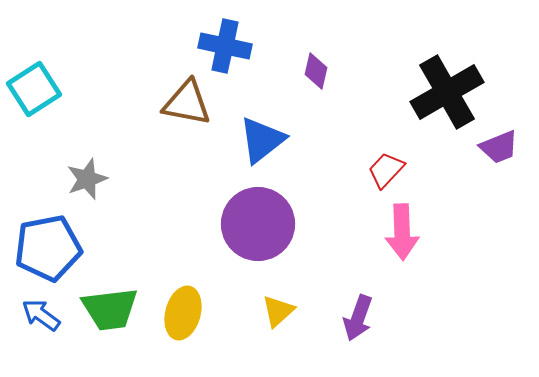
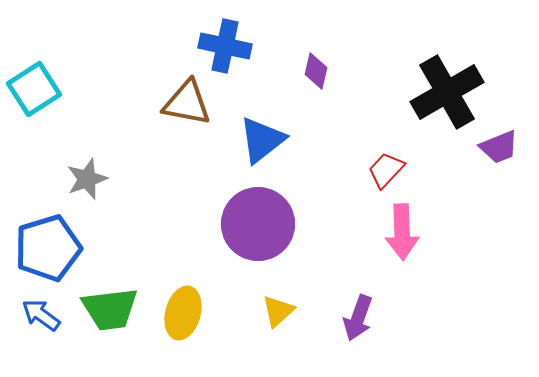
blue pentagon: rotated 6 degrees counterclockwise
